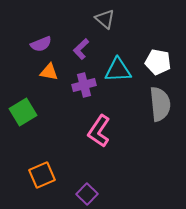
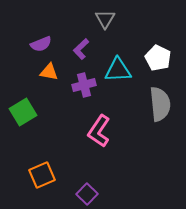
gray triangle: rotated 20 degrees clockwise
white pentagon: moved 4 px up; rotated 15 degrees clockwise
